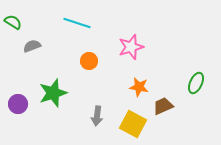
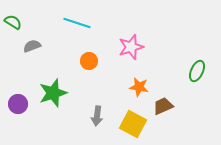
green ellipse: moved 1 px right, 12 px up
